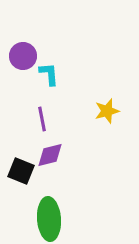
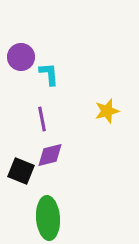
purple circle: moved 2 px left, 1 px down
green ellipse: moved 1 px left, 1 px up
